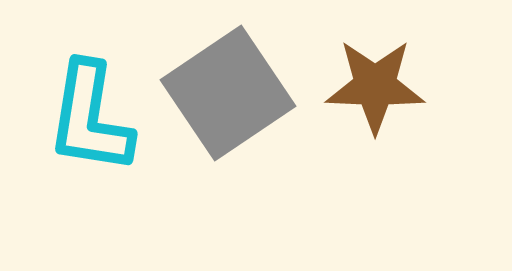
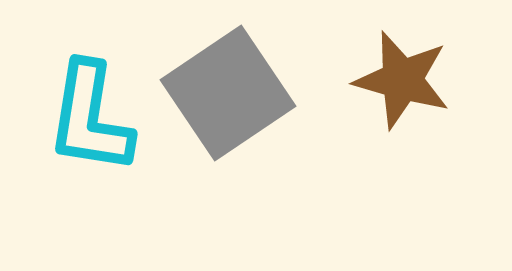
brown star: moved 27 px right, 6 px up; rotated 14 degrees clockwise
